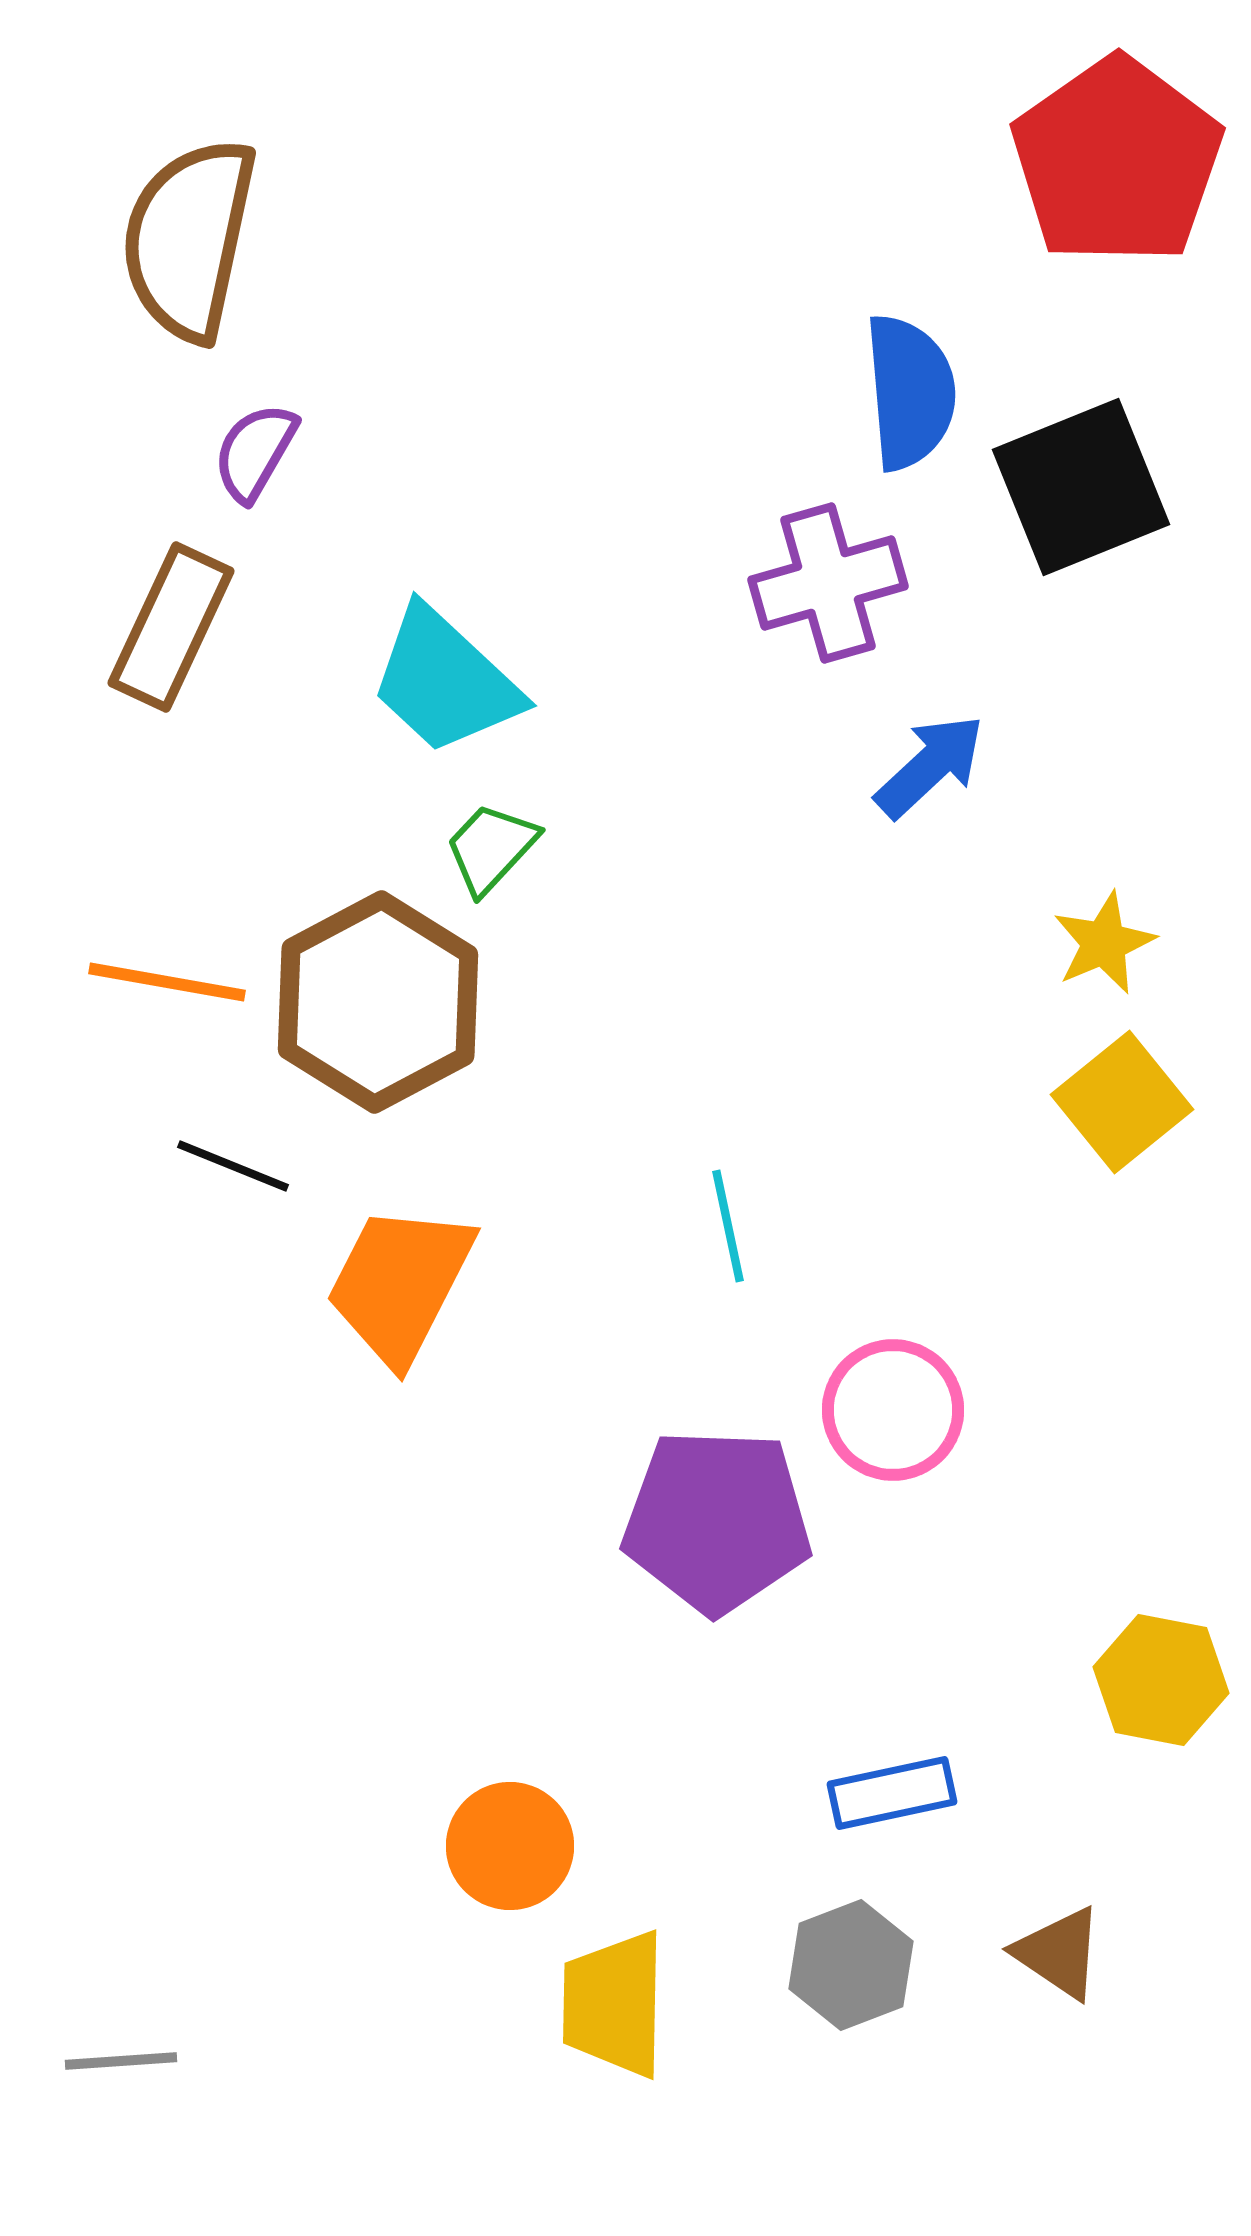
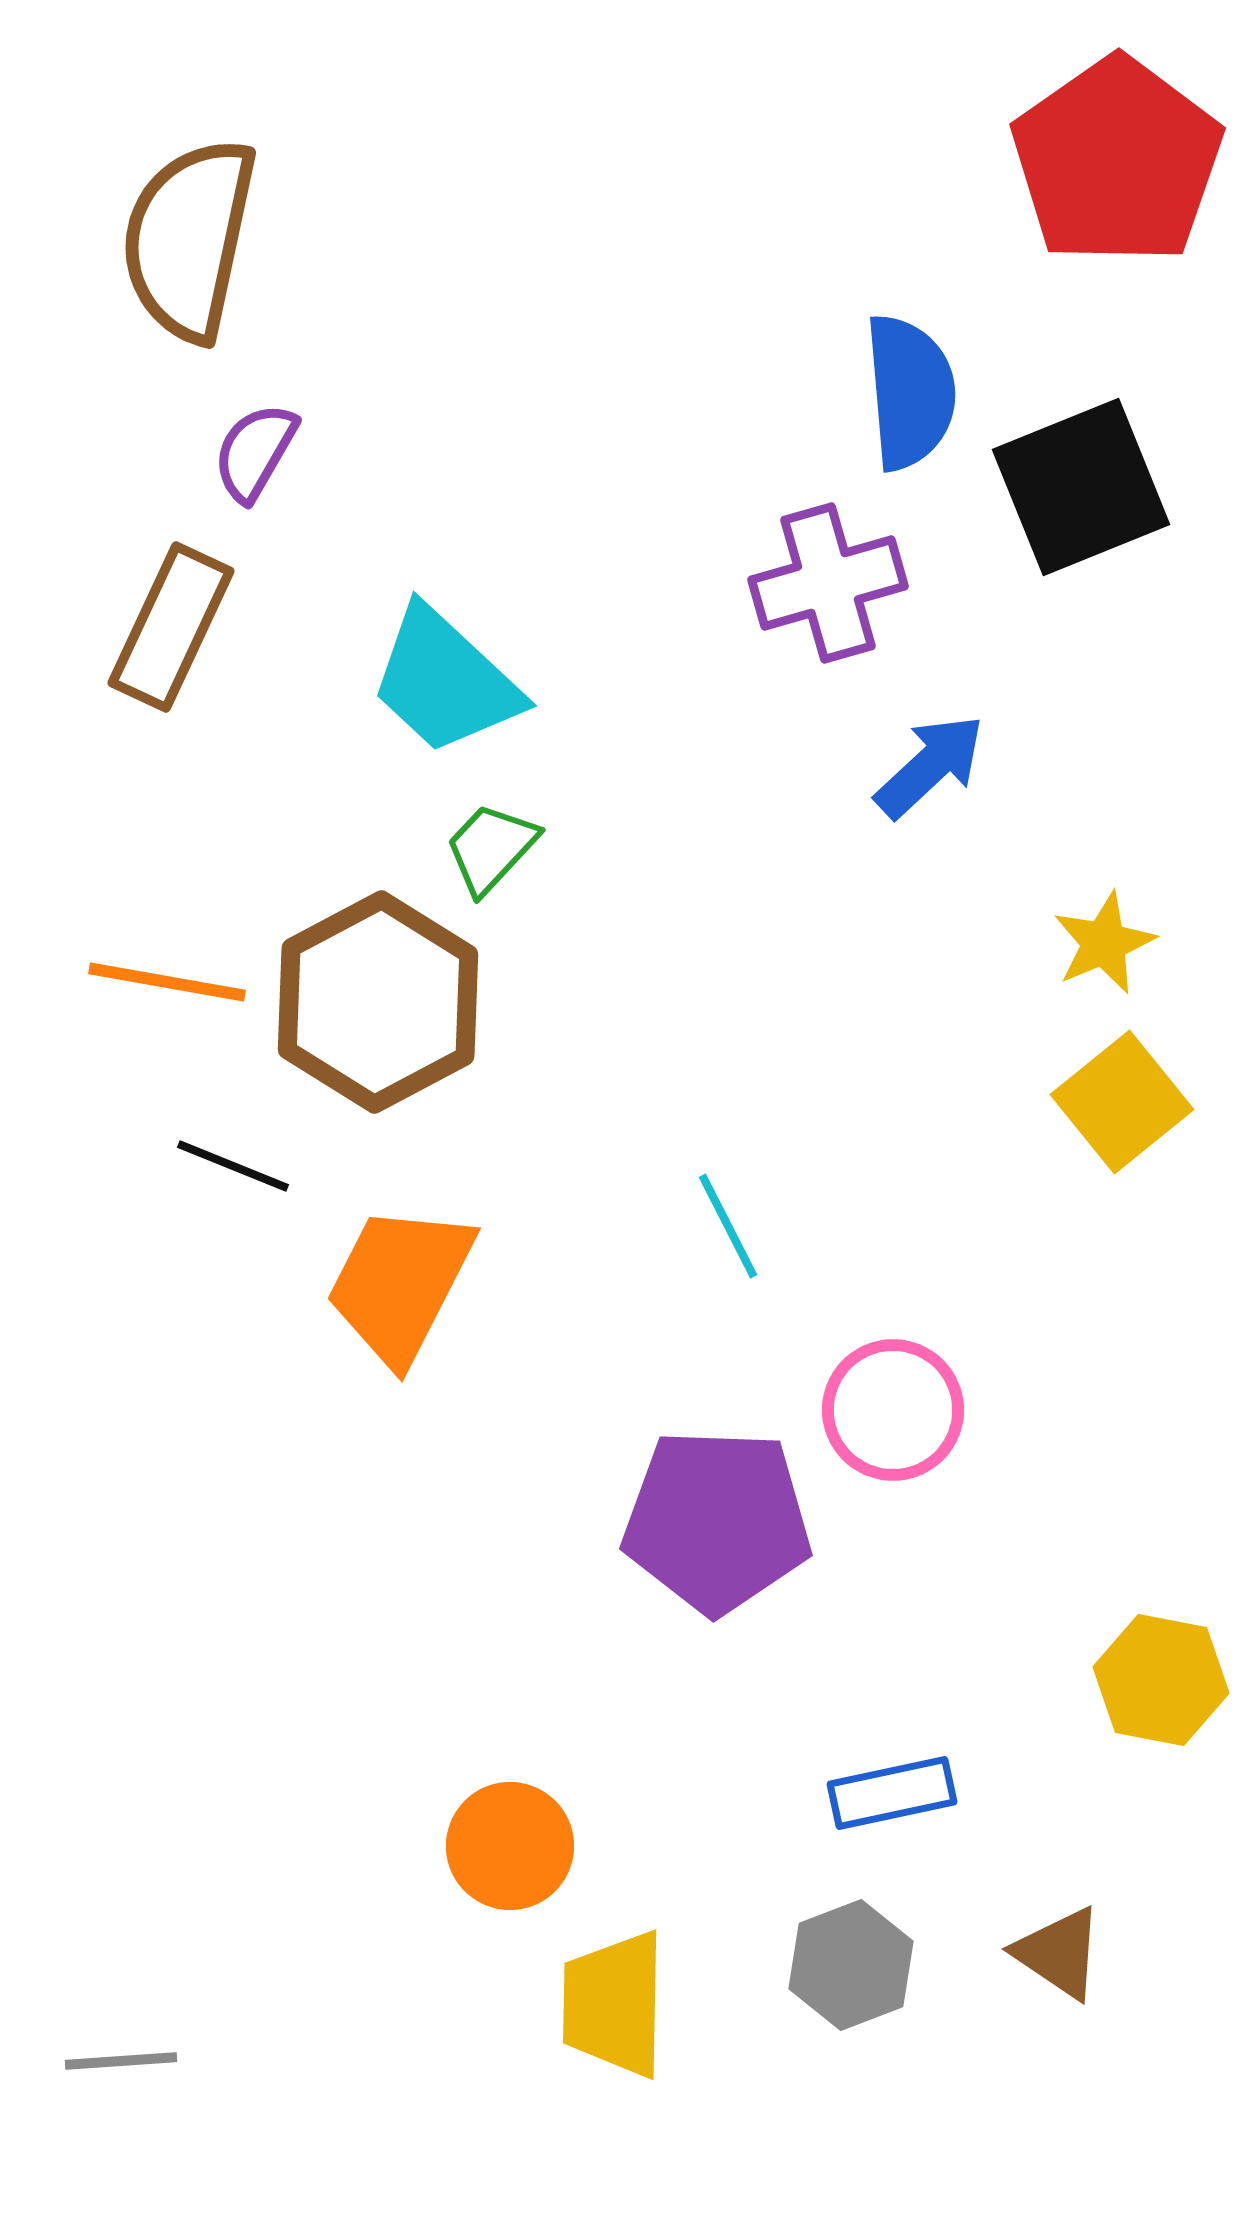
cyan line: rotated 15 degrees counterclockwise
